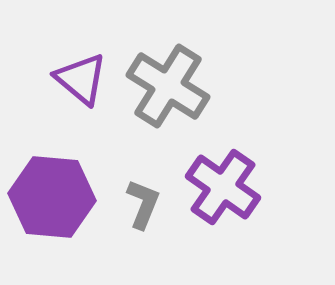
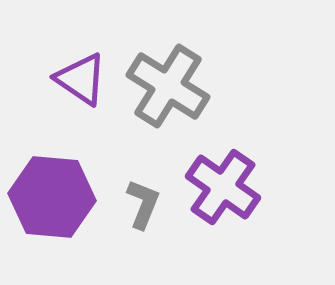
purple triangle: rotated 6 degrees counterclockwise
